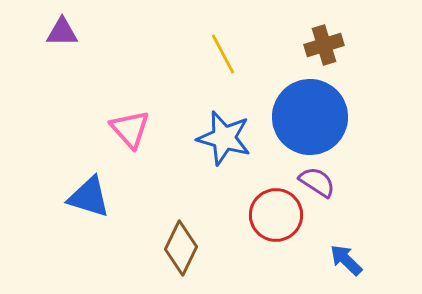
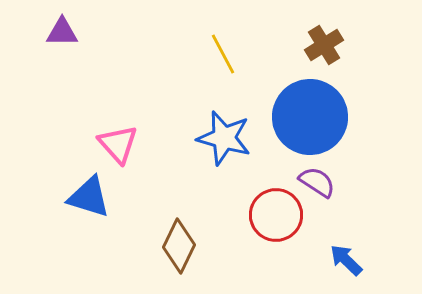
brown cross: rotated 15 degrees counterclockwise
pink triangle: moved 12 px left, 15 px down
brown diamond: moved 2 px left, 2 px up
